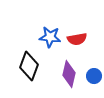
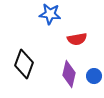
blue star: moved 23 px up
black diamond: moved 5 px left, 2 px up
